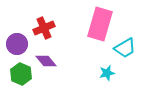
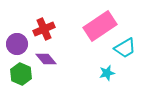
pink rectangle: moved 2 px down; rotated 40 degrees clockwise
red cross: moved 1 px down
purple diamond: moved 2 px up
